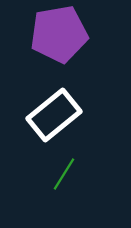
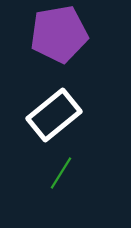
green line: moved 3 px left, 1 px up
